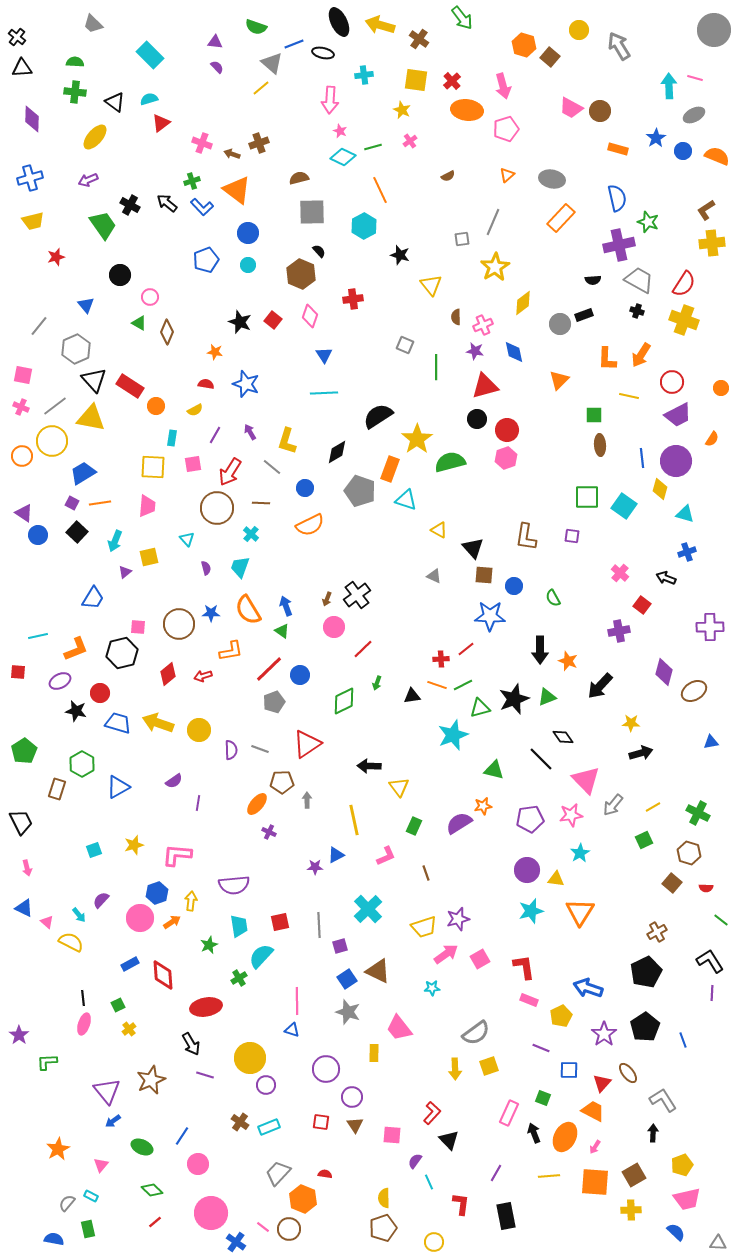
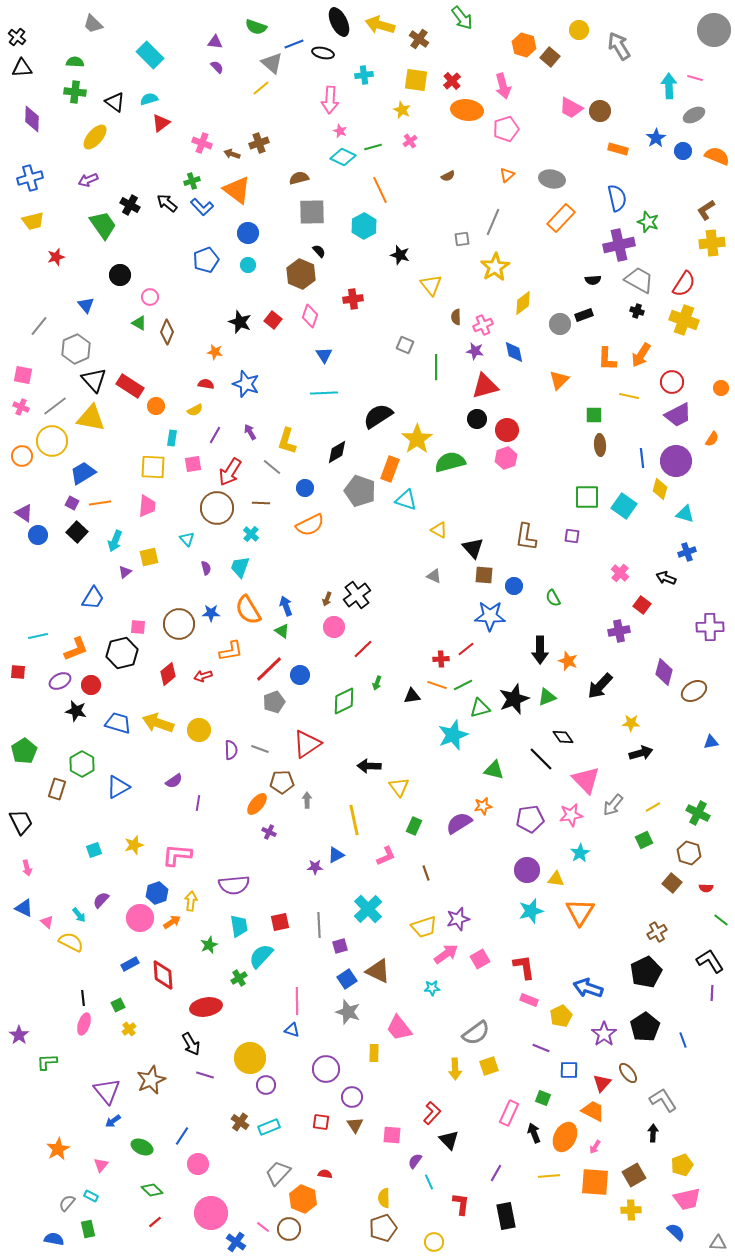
red circle at (100, 693): moved 9 px left, 8 px up
